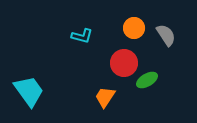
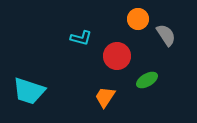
orange circle: moved 4 px right, 9 px up
cyan L-shape: moved 1 px left, 2 px down
red circle: moved 7 px left, 7 px up
cyan trapezoid: rotated 144 degrees clockwise
